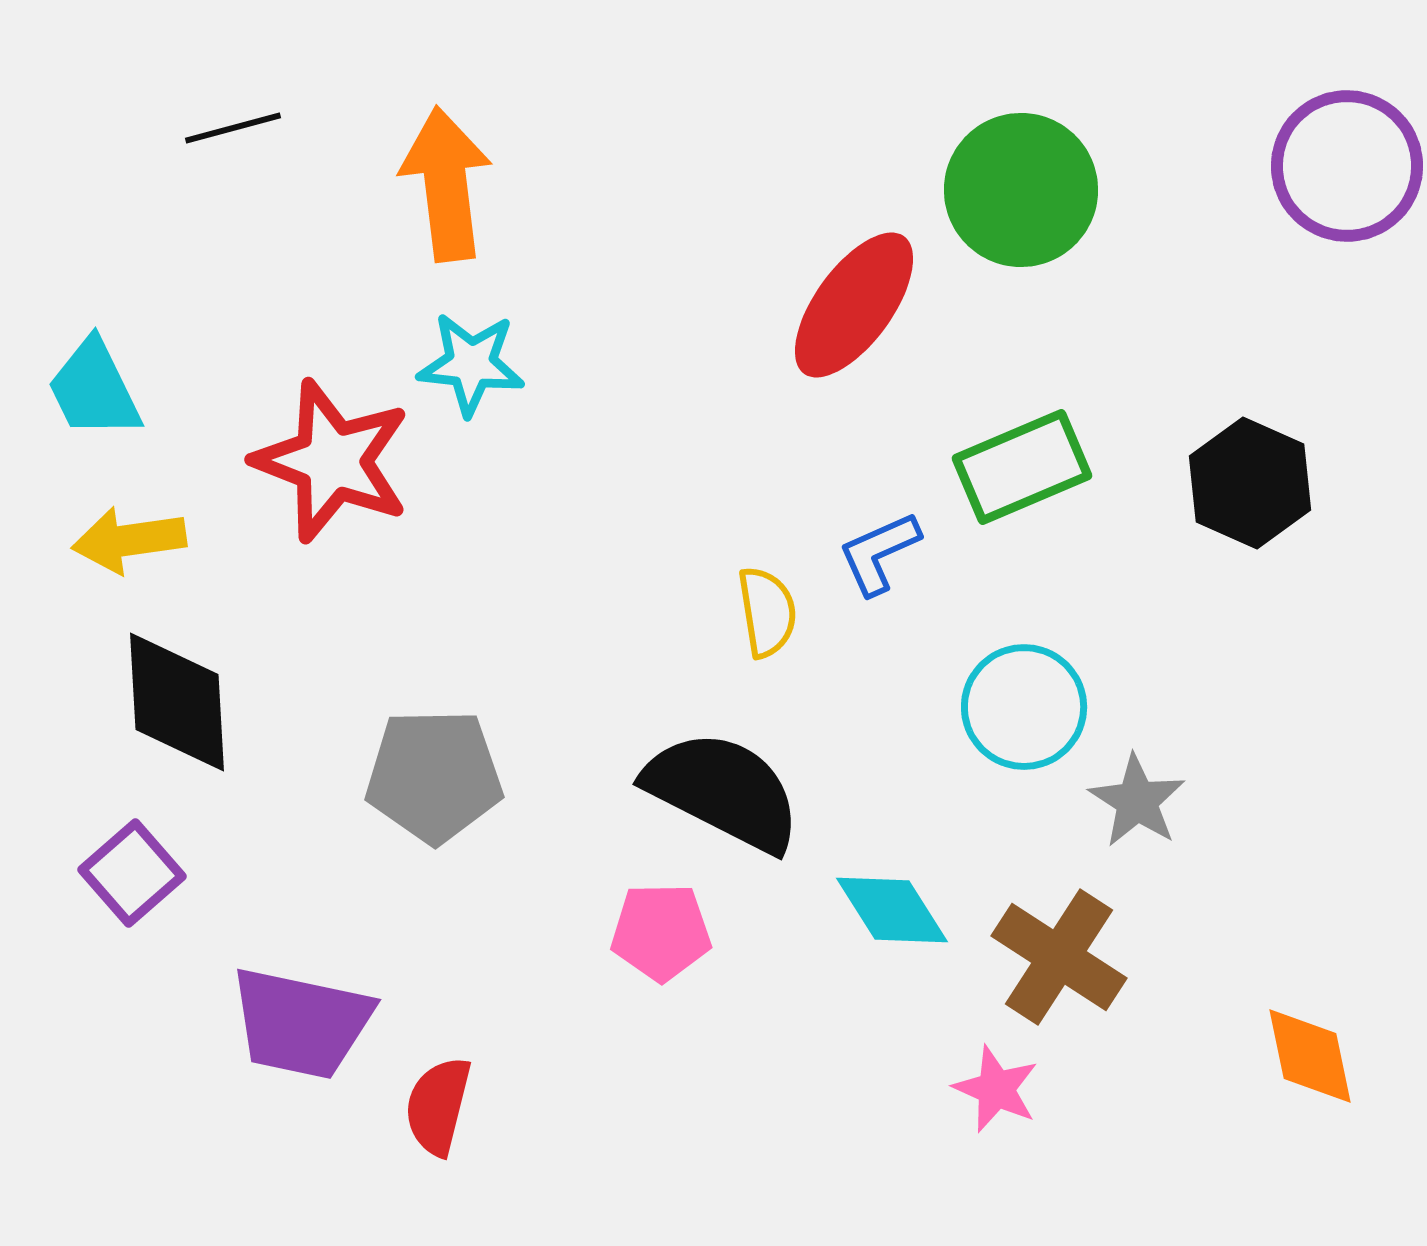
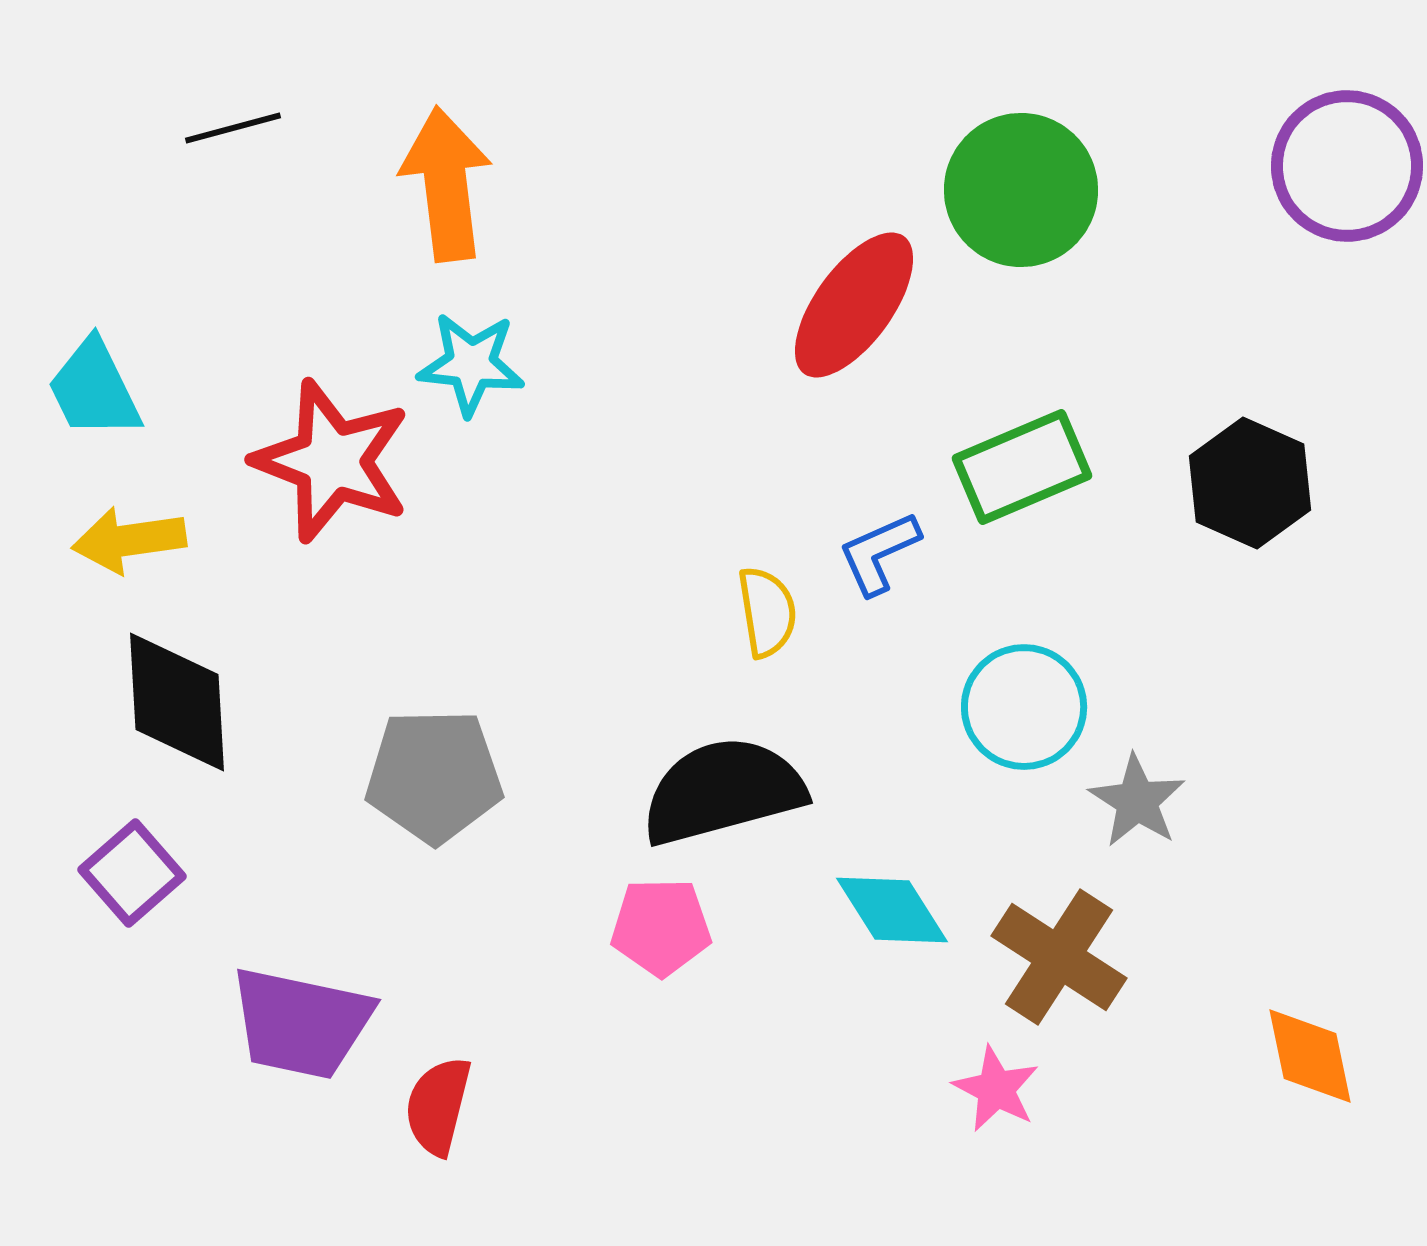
black semicircle: rotated 42 degrees counterclockwise
pink pentagon: moved 5 px up
pink star: rotated 4 degrees clockwise
